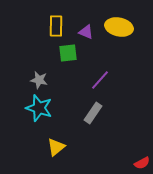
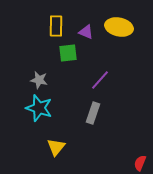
gray rectangle: rotated 15 degrees counterclockwise
yellow triangle: rotated 12 degrees counterclockwise
red semicircle: moved 2 px left; rotated 140 degrees clockwise
